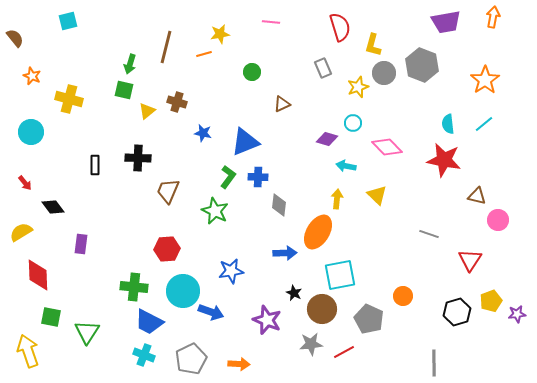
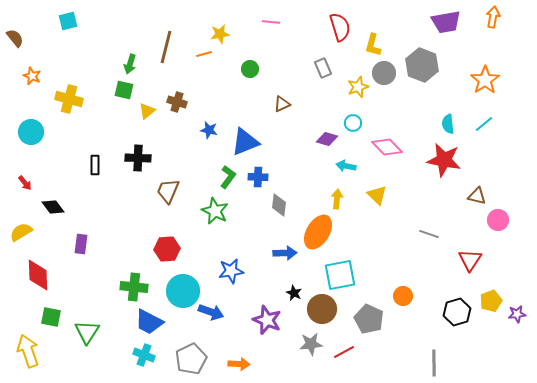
green circle at (252, 72): moved 2 px left, 3 px up
blue star at (203, 133): moved 6 px right, 3 px up
